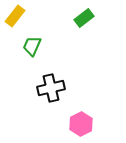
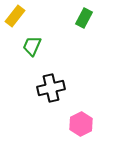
green rectangle: rotated 24 degrees counterclockwise
